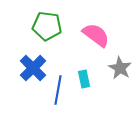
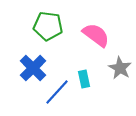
green pentagon: moved 1 px right
blue line: moved 1 px left, 2 px down; rotated 32 degrees clockwise
